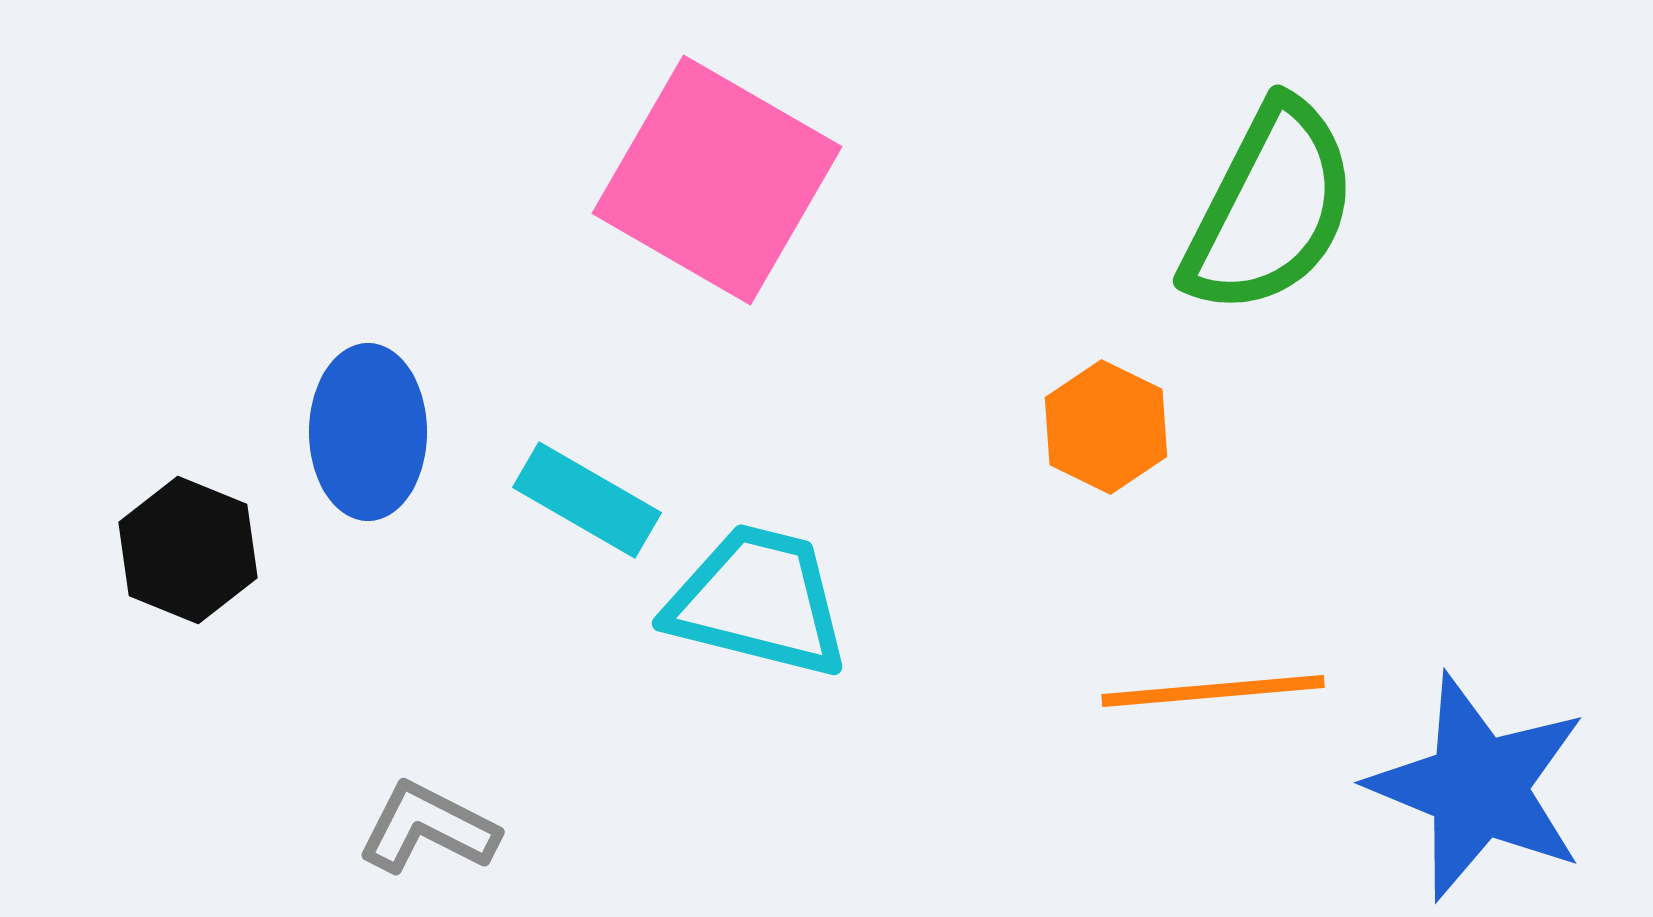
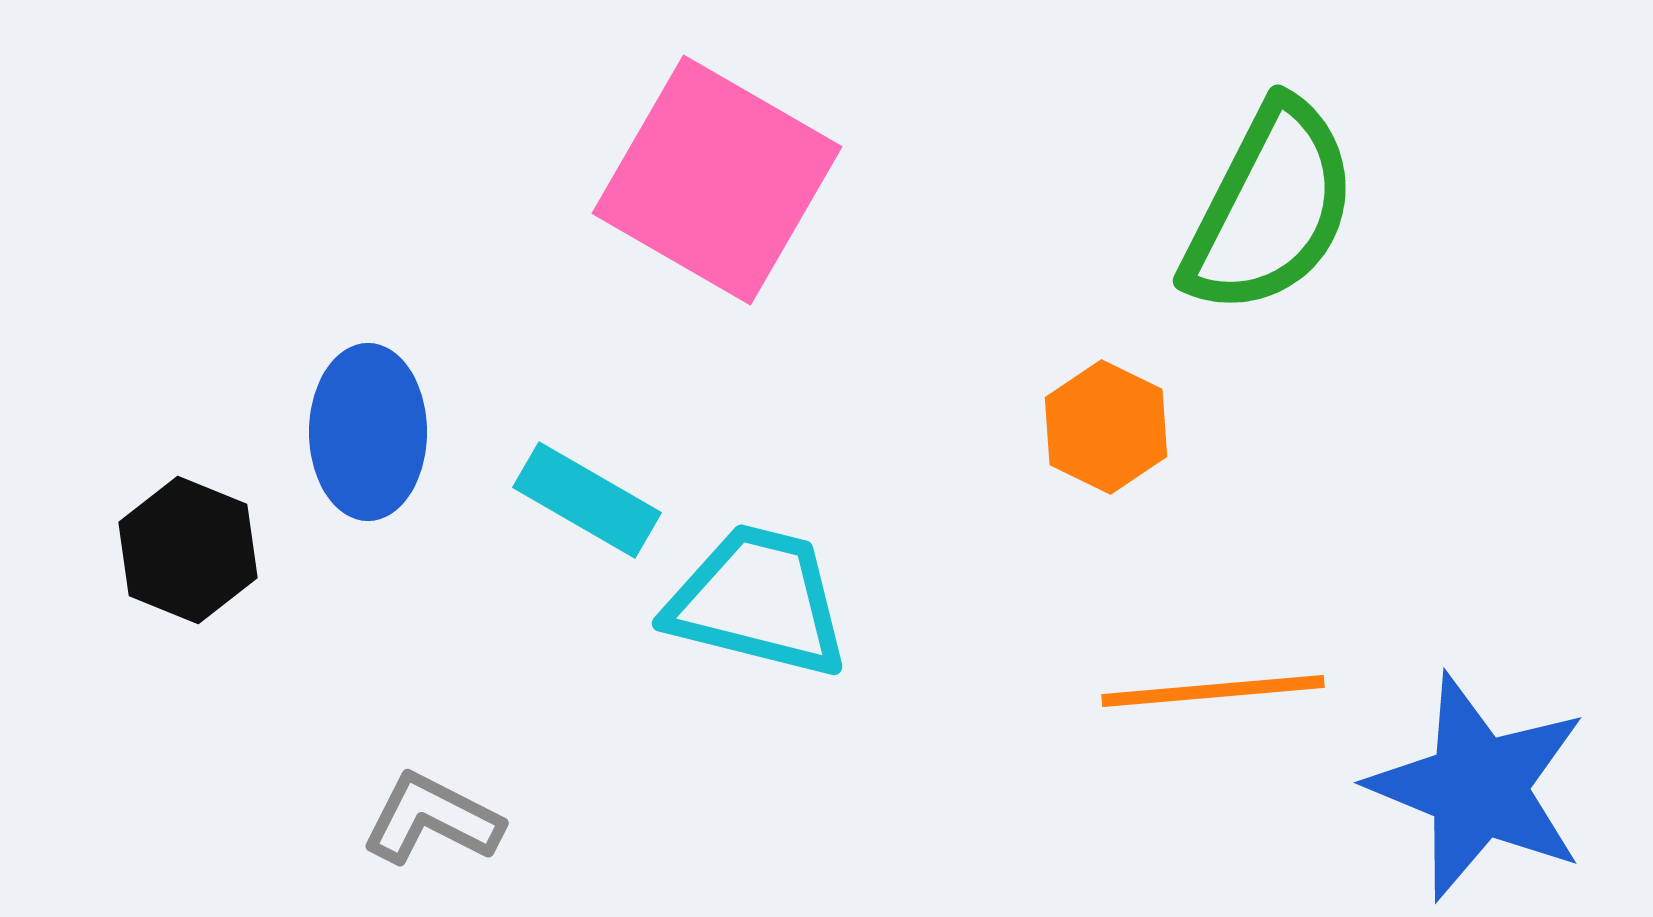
gray L-shape: moved 4 px right, 9 px up
